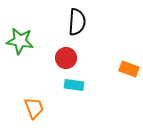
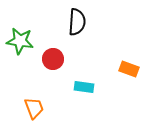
red circle: moved 13 px left, 1 px down
cyan rectangle: moved 10 px right, 2 px down
